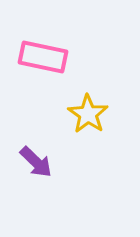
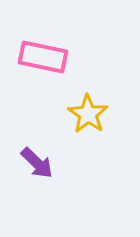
purple arrow: moved 1 px right, 1 px down
